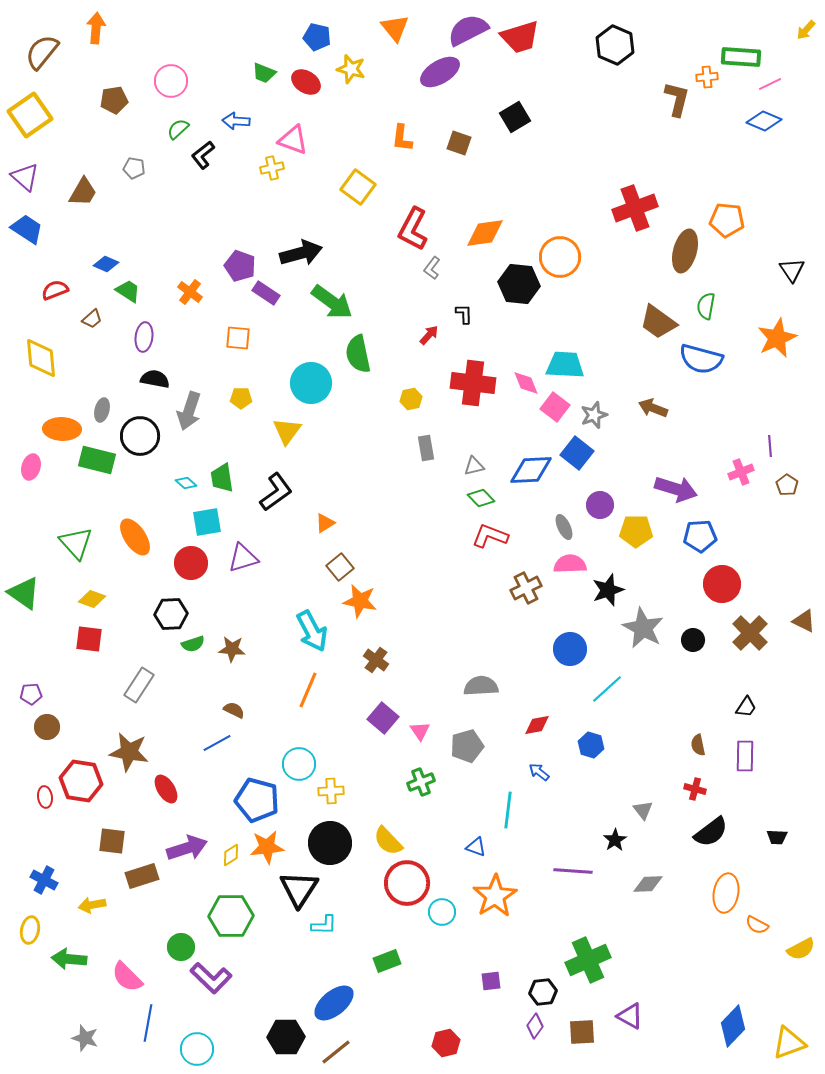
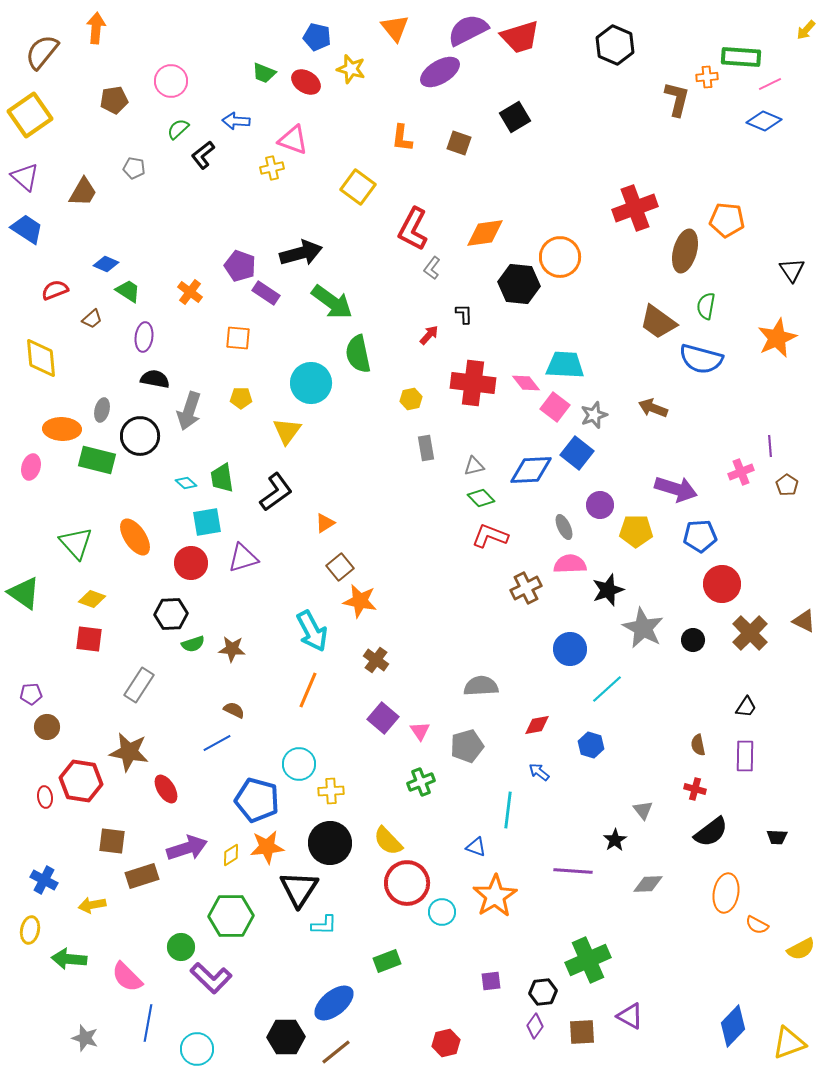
pink diamond at (526, 383): rotated 16 degrees counterclockwise
